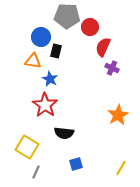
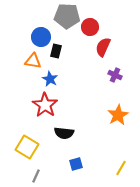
purple cross: moved 3 px right, 7 px down
gray line: moved 4 px down
